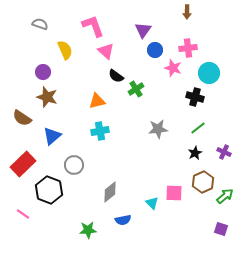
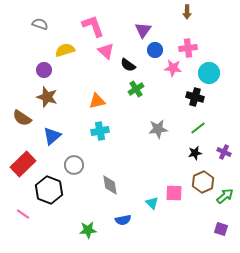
yellow semicircle: rotated 84 degrees counterclockwise
pink star: rotated 12 degrees counterclockwise
purple circle: moved 1 px right, 2 px up
black semicircle: moved 12 px right, 11 px up
black star: rotated 16 degrees clockwise
gray diamond: moved 7 px up; rotated 60 degrees counterclockwise
